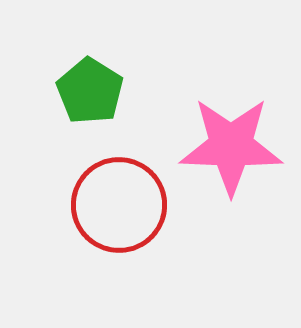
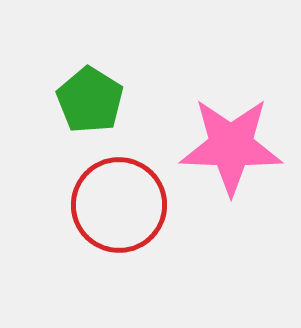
green pentagon: moved 9 px down
